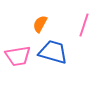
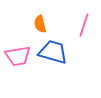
orange semicircle: rotated 42 degrees counterclockwise
